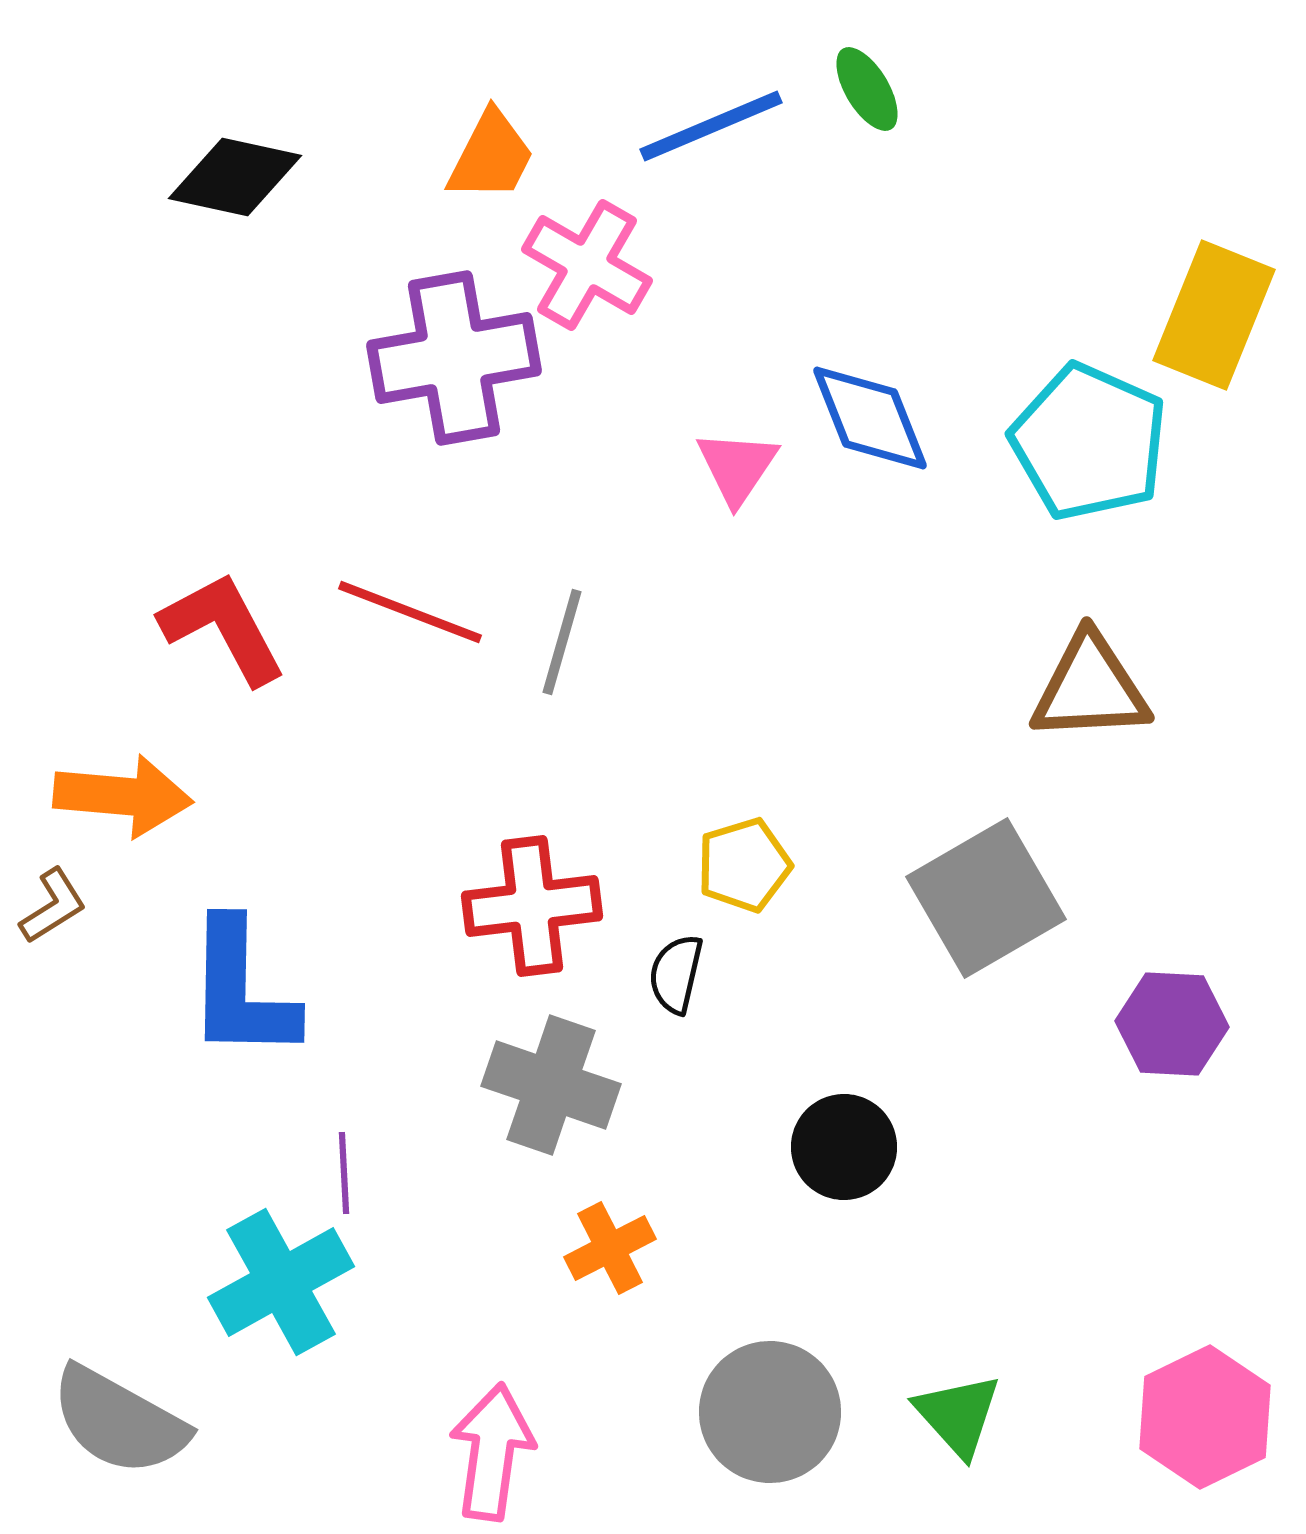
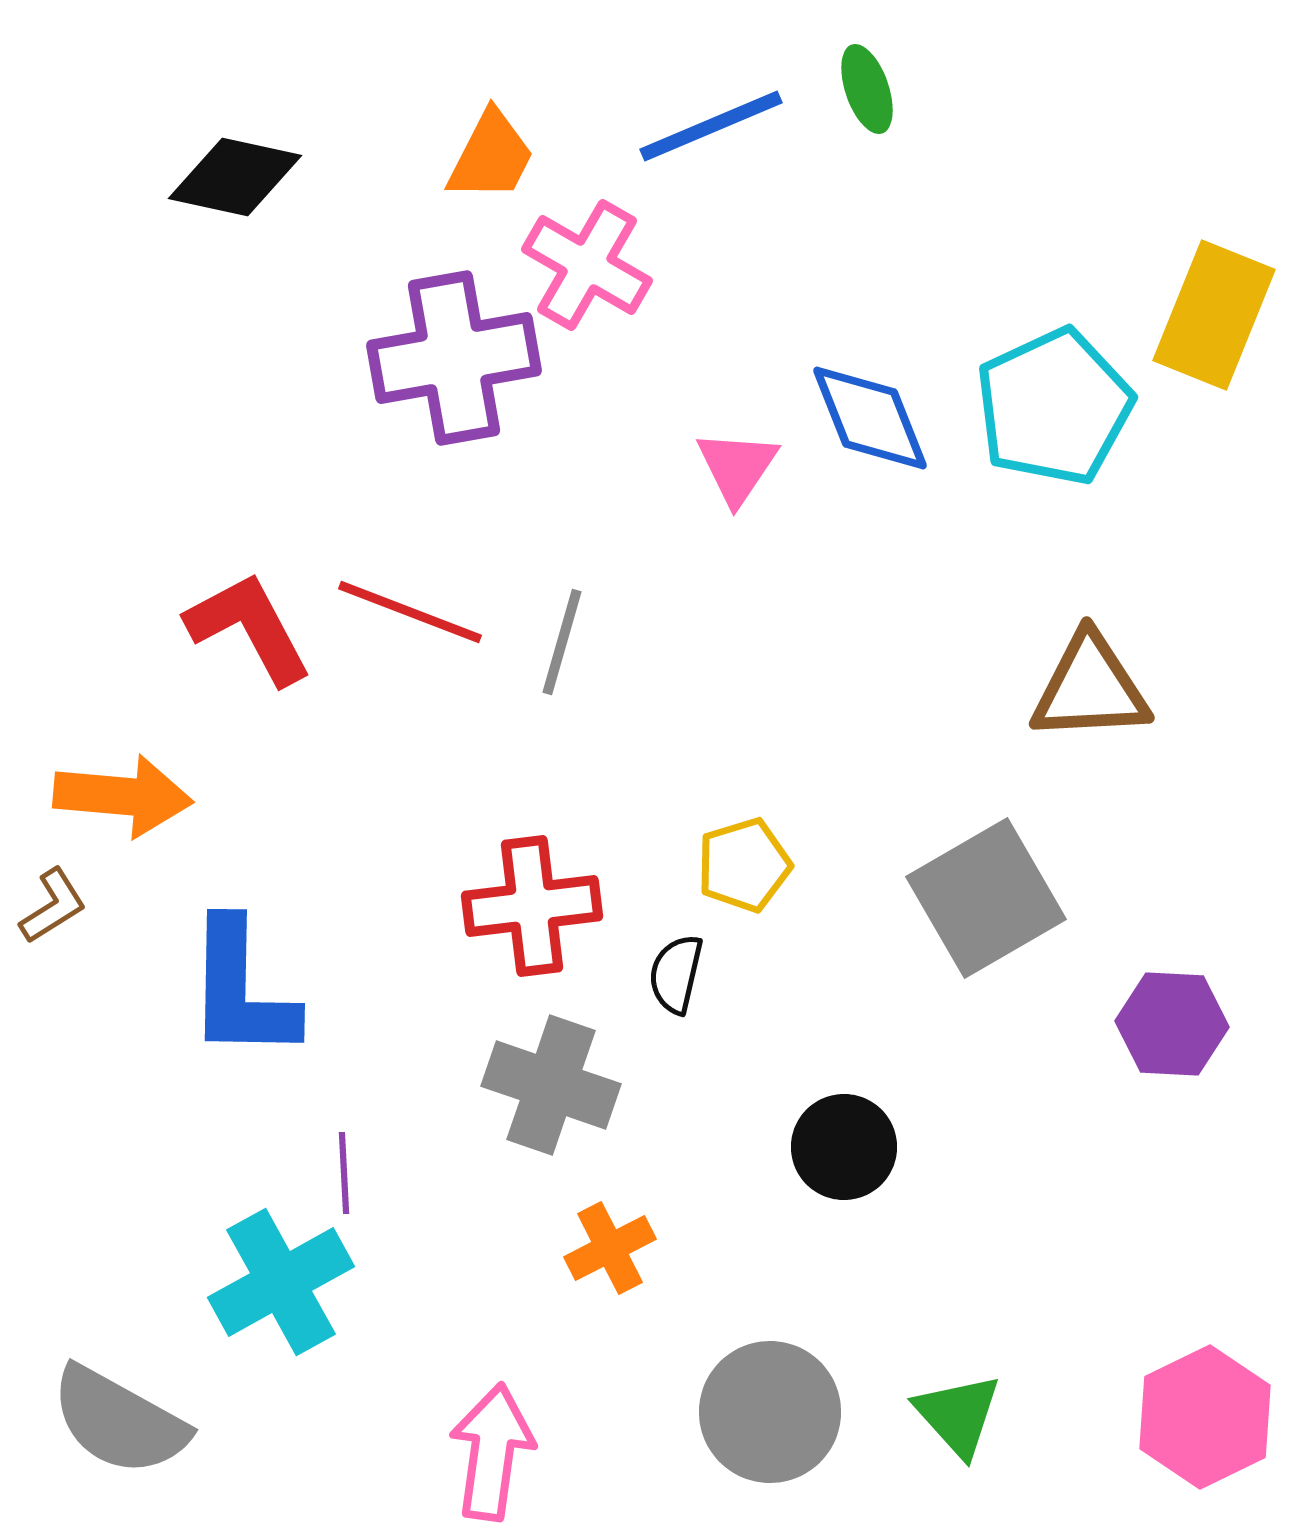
green ellipse: rotated 12 degrees clockwise
cyan pentagon: moved 35 px left, 35 px up; rotated 23 degrees clockwise
red L-shape: moved 26 px right
